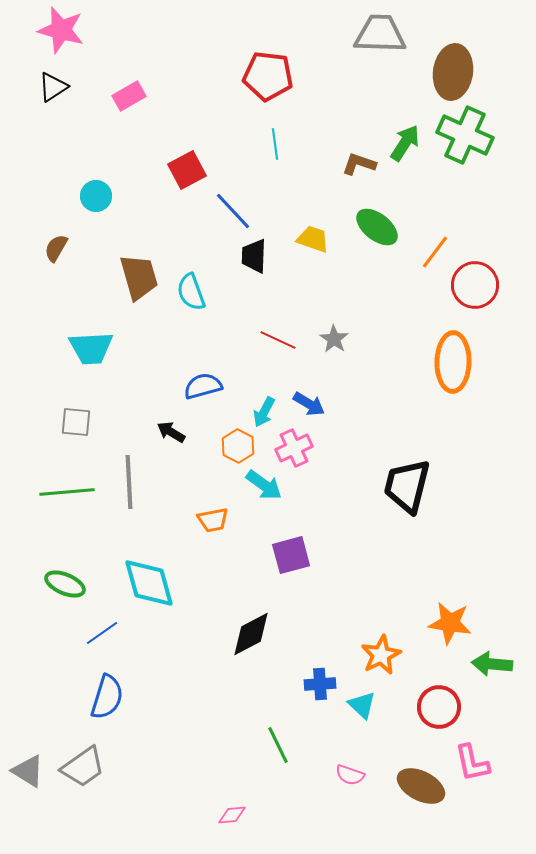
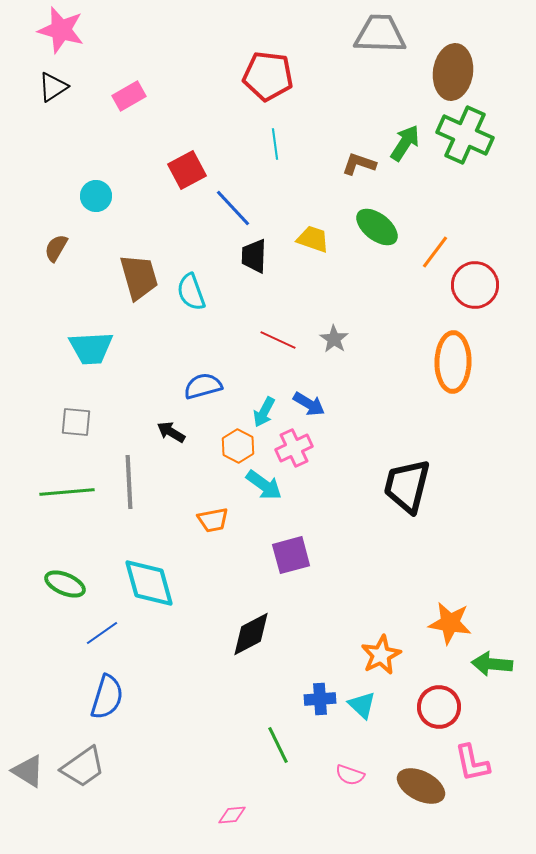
blue line at (233, 211): moved 3 px up
blue cross at (320, 684): moved 15 px down
